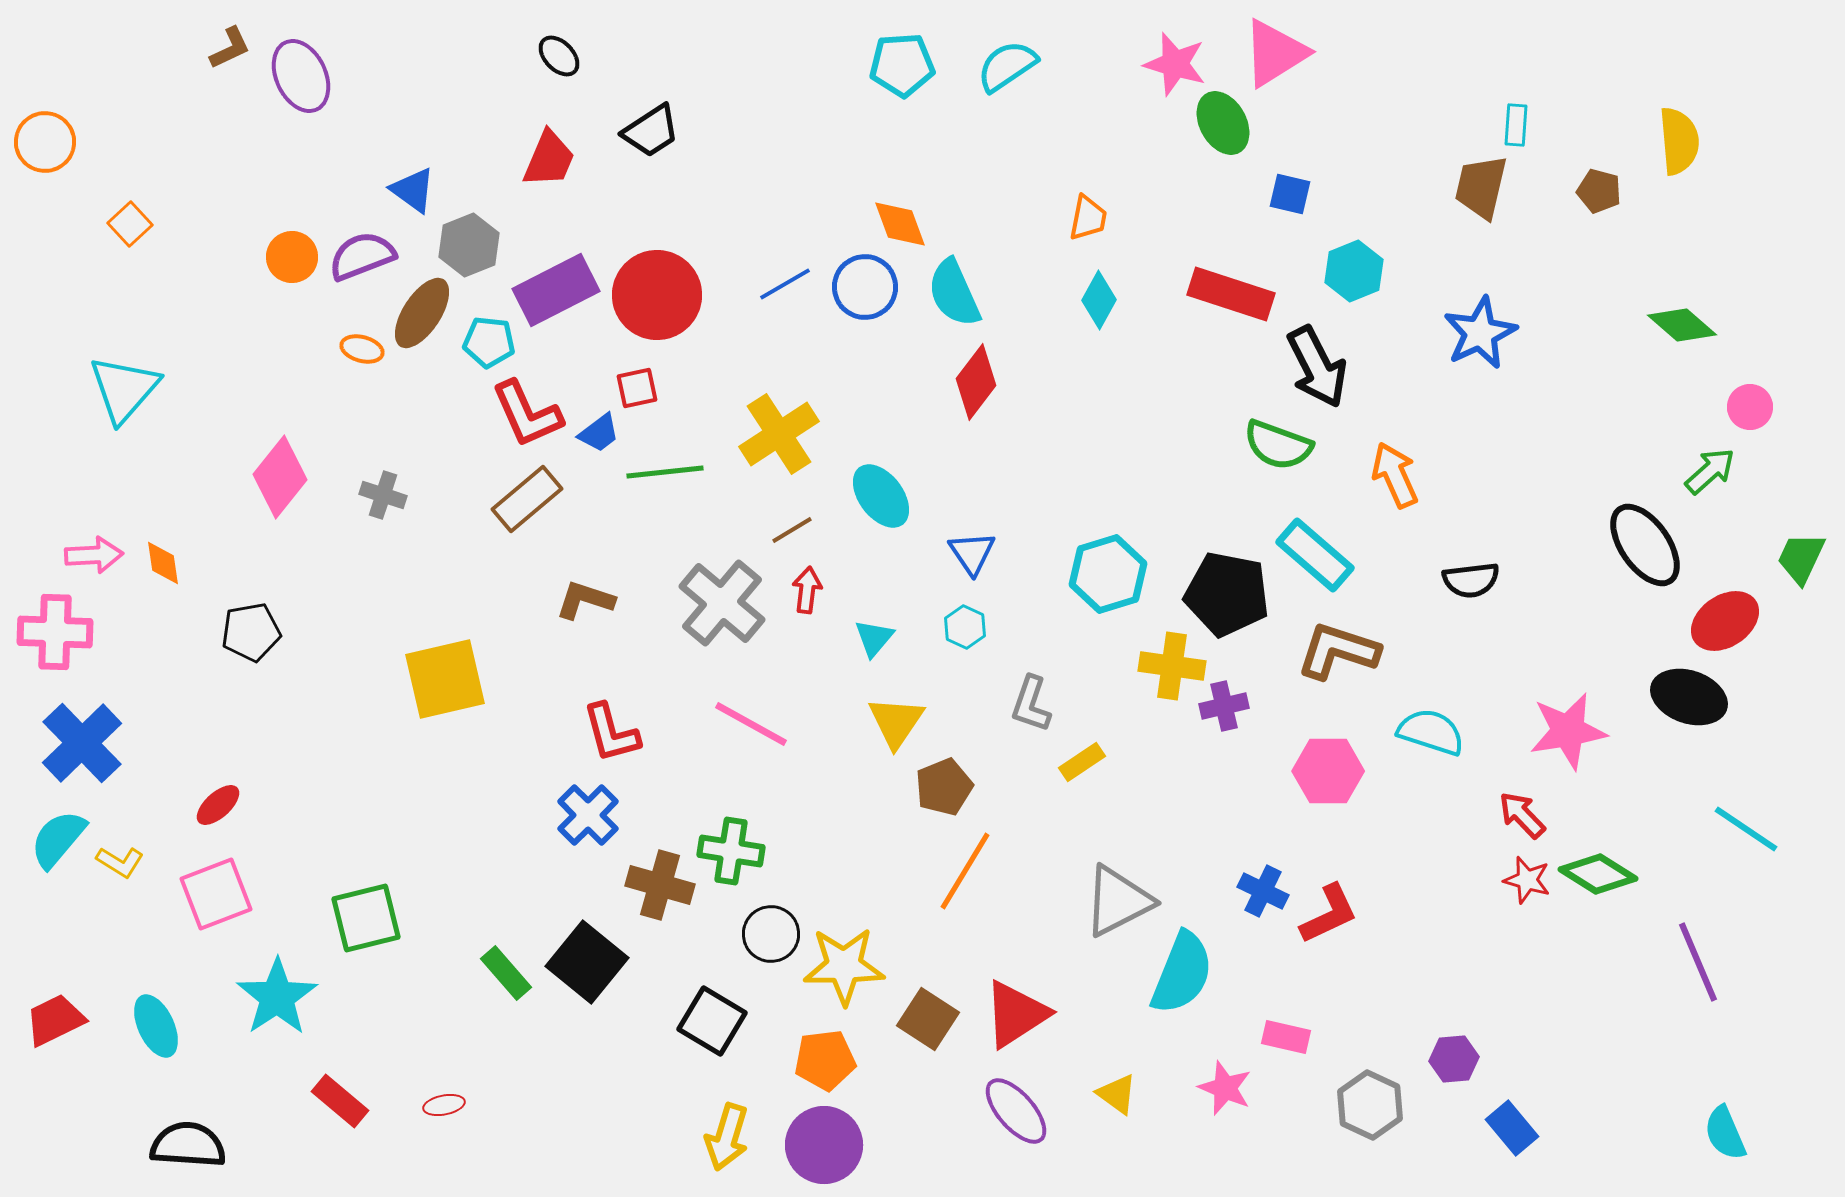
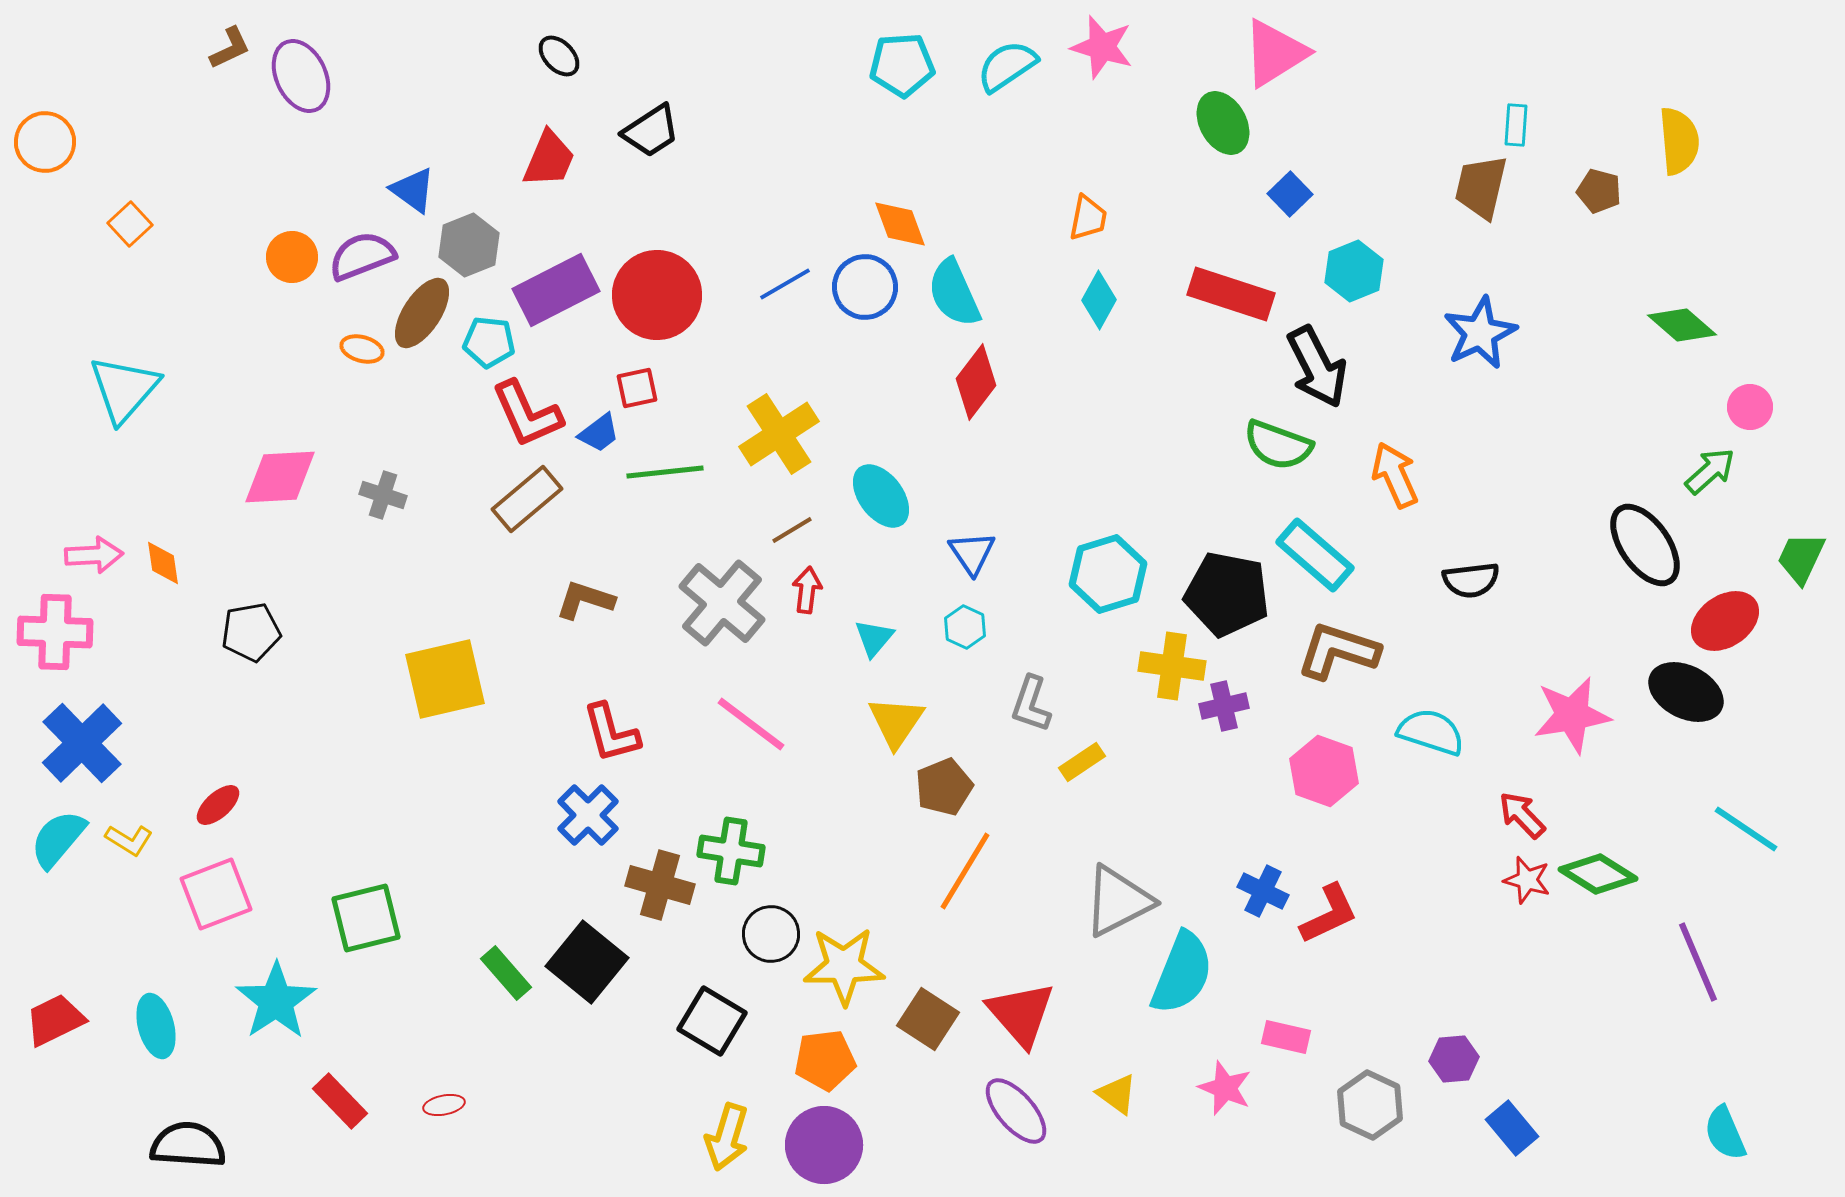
pink star at (1175, 64): moved 73 px left, 17 px up
blue square at (1290, 194): rotated 33 degrees clockwise
pink diamond at (280, 477): rotated 48 degrees clockwise
black ellipse at (1689, 697): moved 3 px left, 5 px up; rotated 8 degrees clockwise
pink line at (751, 724): rotated 8 degrees clockwise
pink star at (1568, 731): moved 4 px right, 16 px up
pink hexagon at (1328, 771): moved 4 px left; rotated 20 degrees clockwise
yellow L-shape at (120, 862): moved 9 px right, 22 px up
cyan star at (277, 997): moved 1 px left, 4 px down
red triangle at (1016, 1014): moved 5 px right; rotated 38 degrees counterclockwise
cyan ellipse at (156, 1026): rotated 10 degrees clockwise
red rectangle at (340, 1101): rotated 6 degrees clockwise
